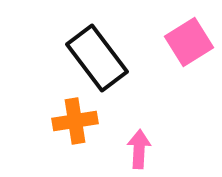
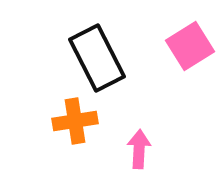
pink square: moved 1 px right, 4 px down
black rectangle: rotated 10 degrees clockwise
